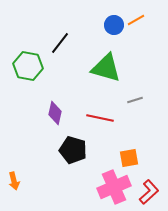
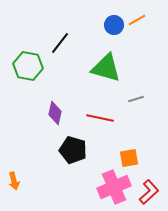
orange line: moved 1 px right
gray line: moved 1 px right, 1 px up
